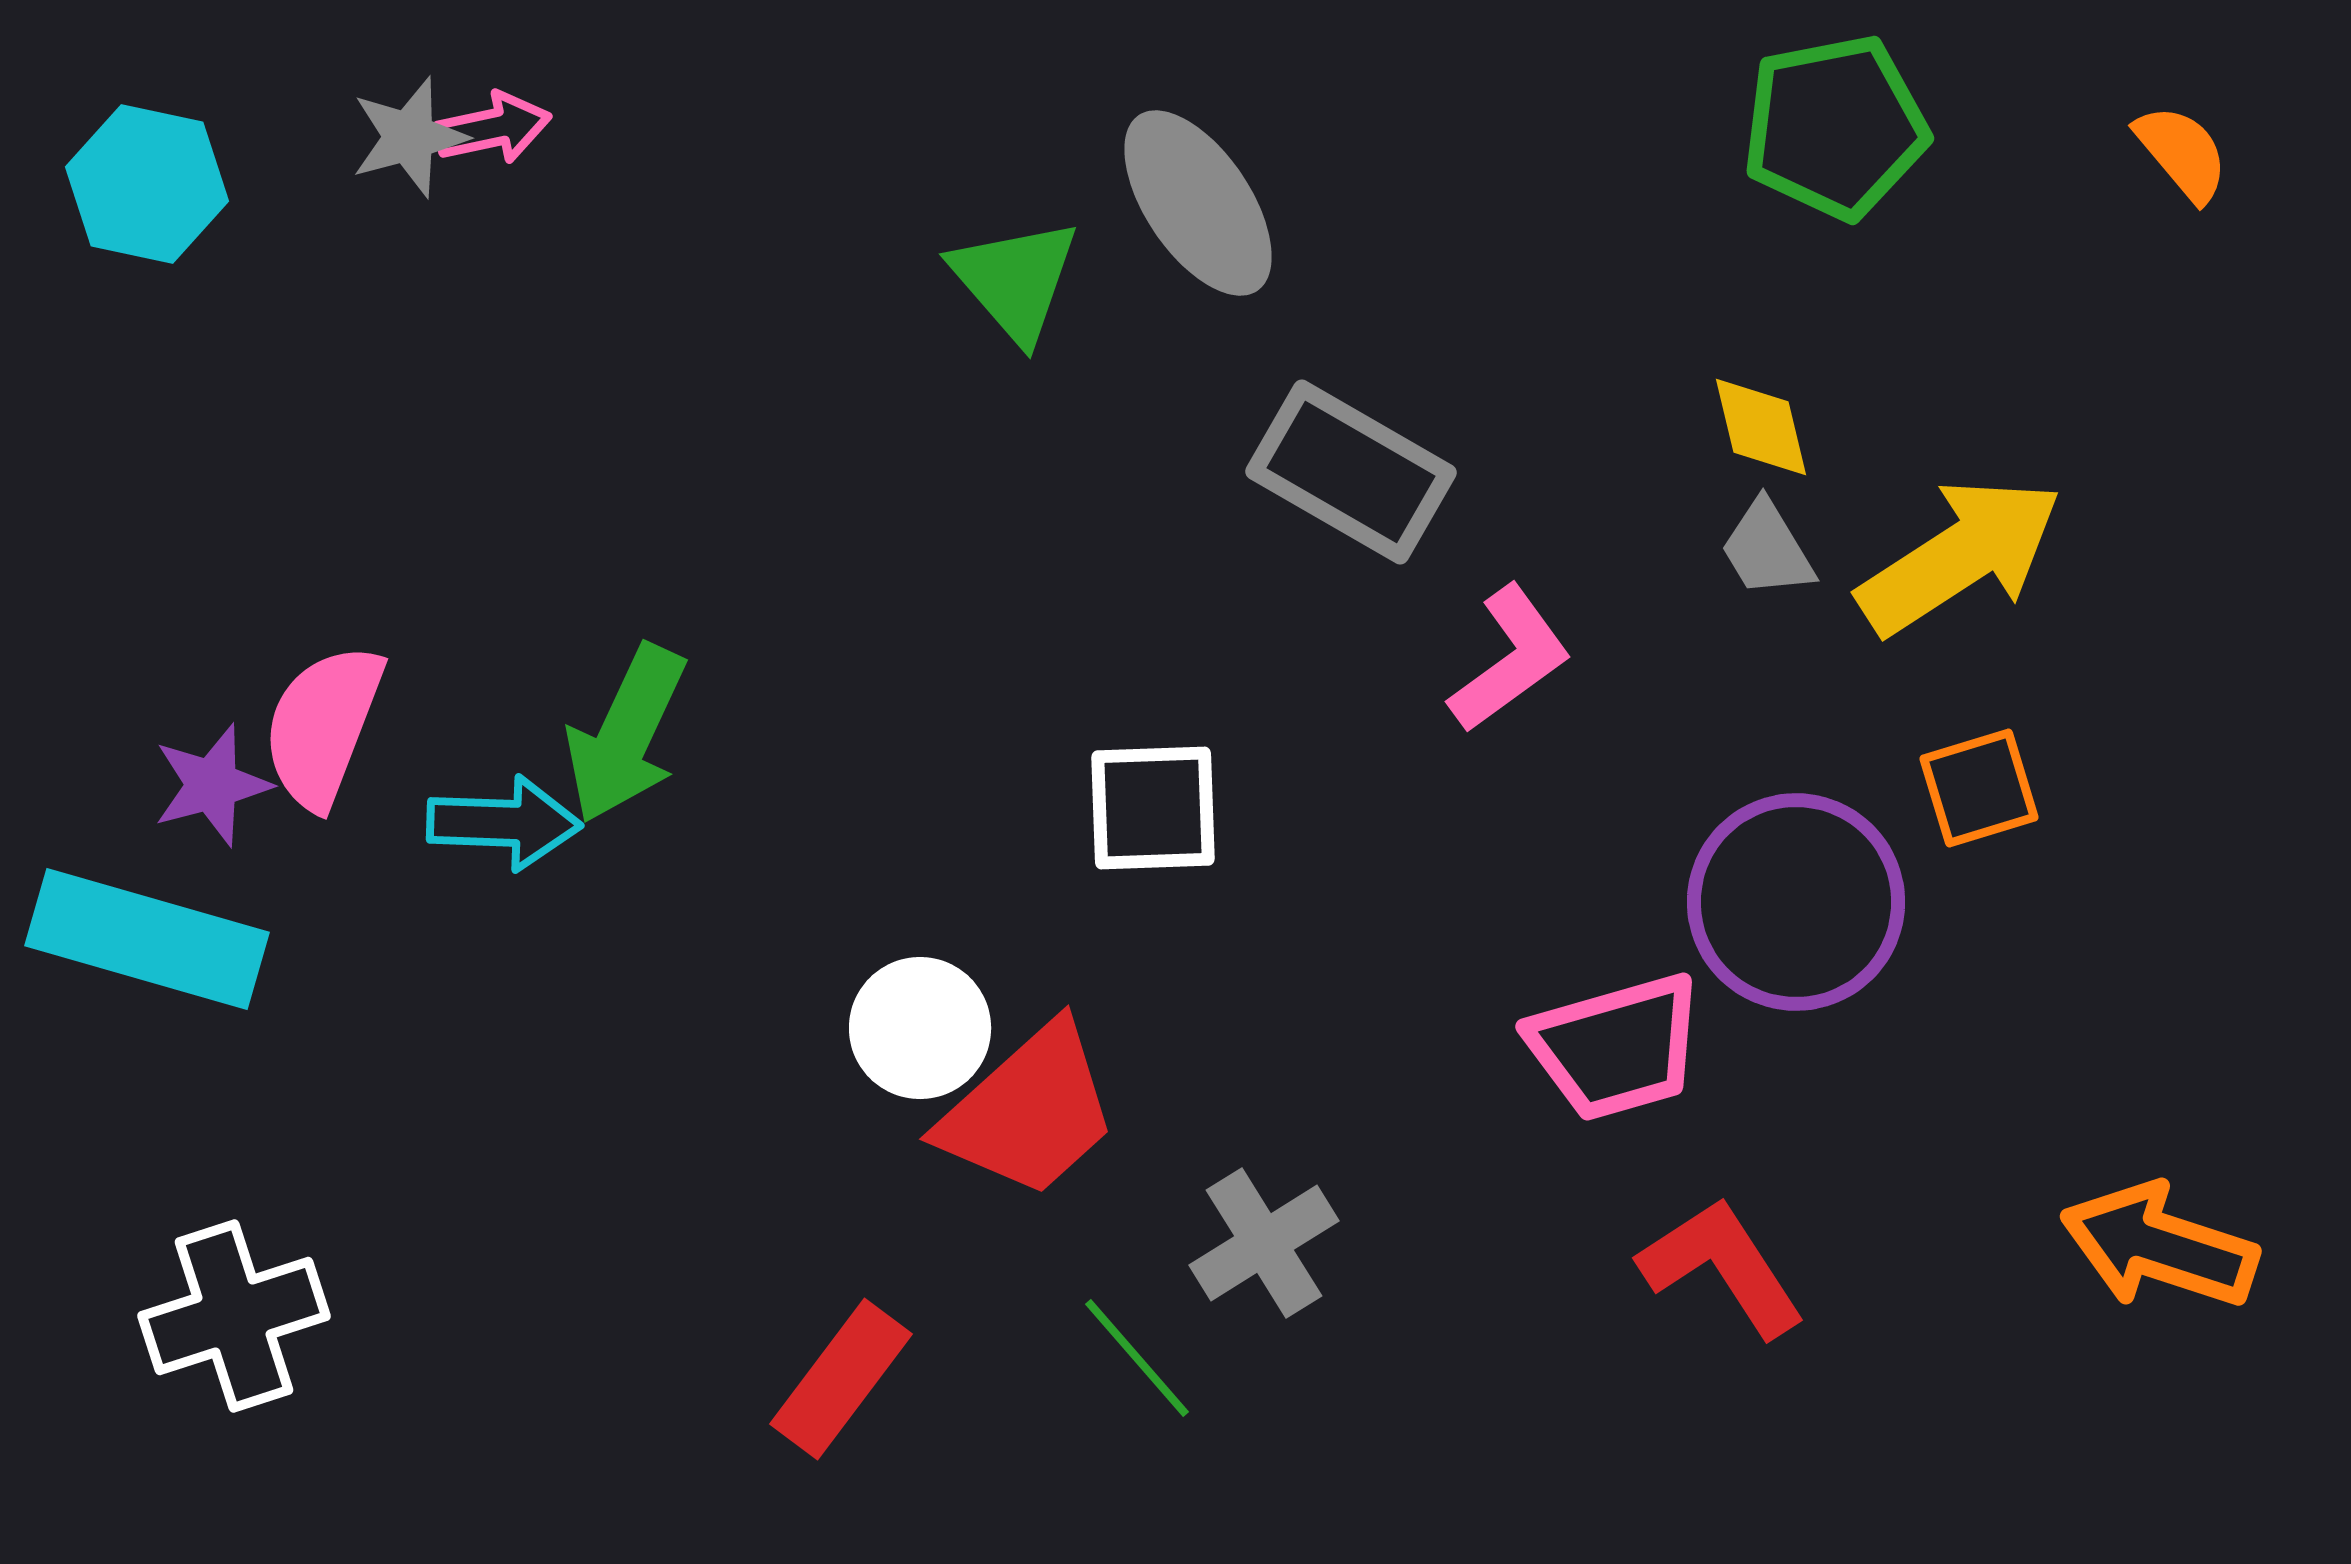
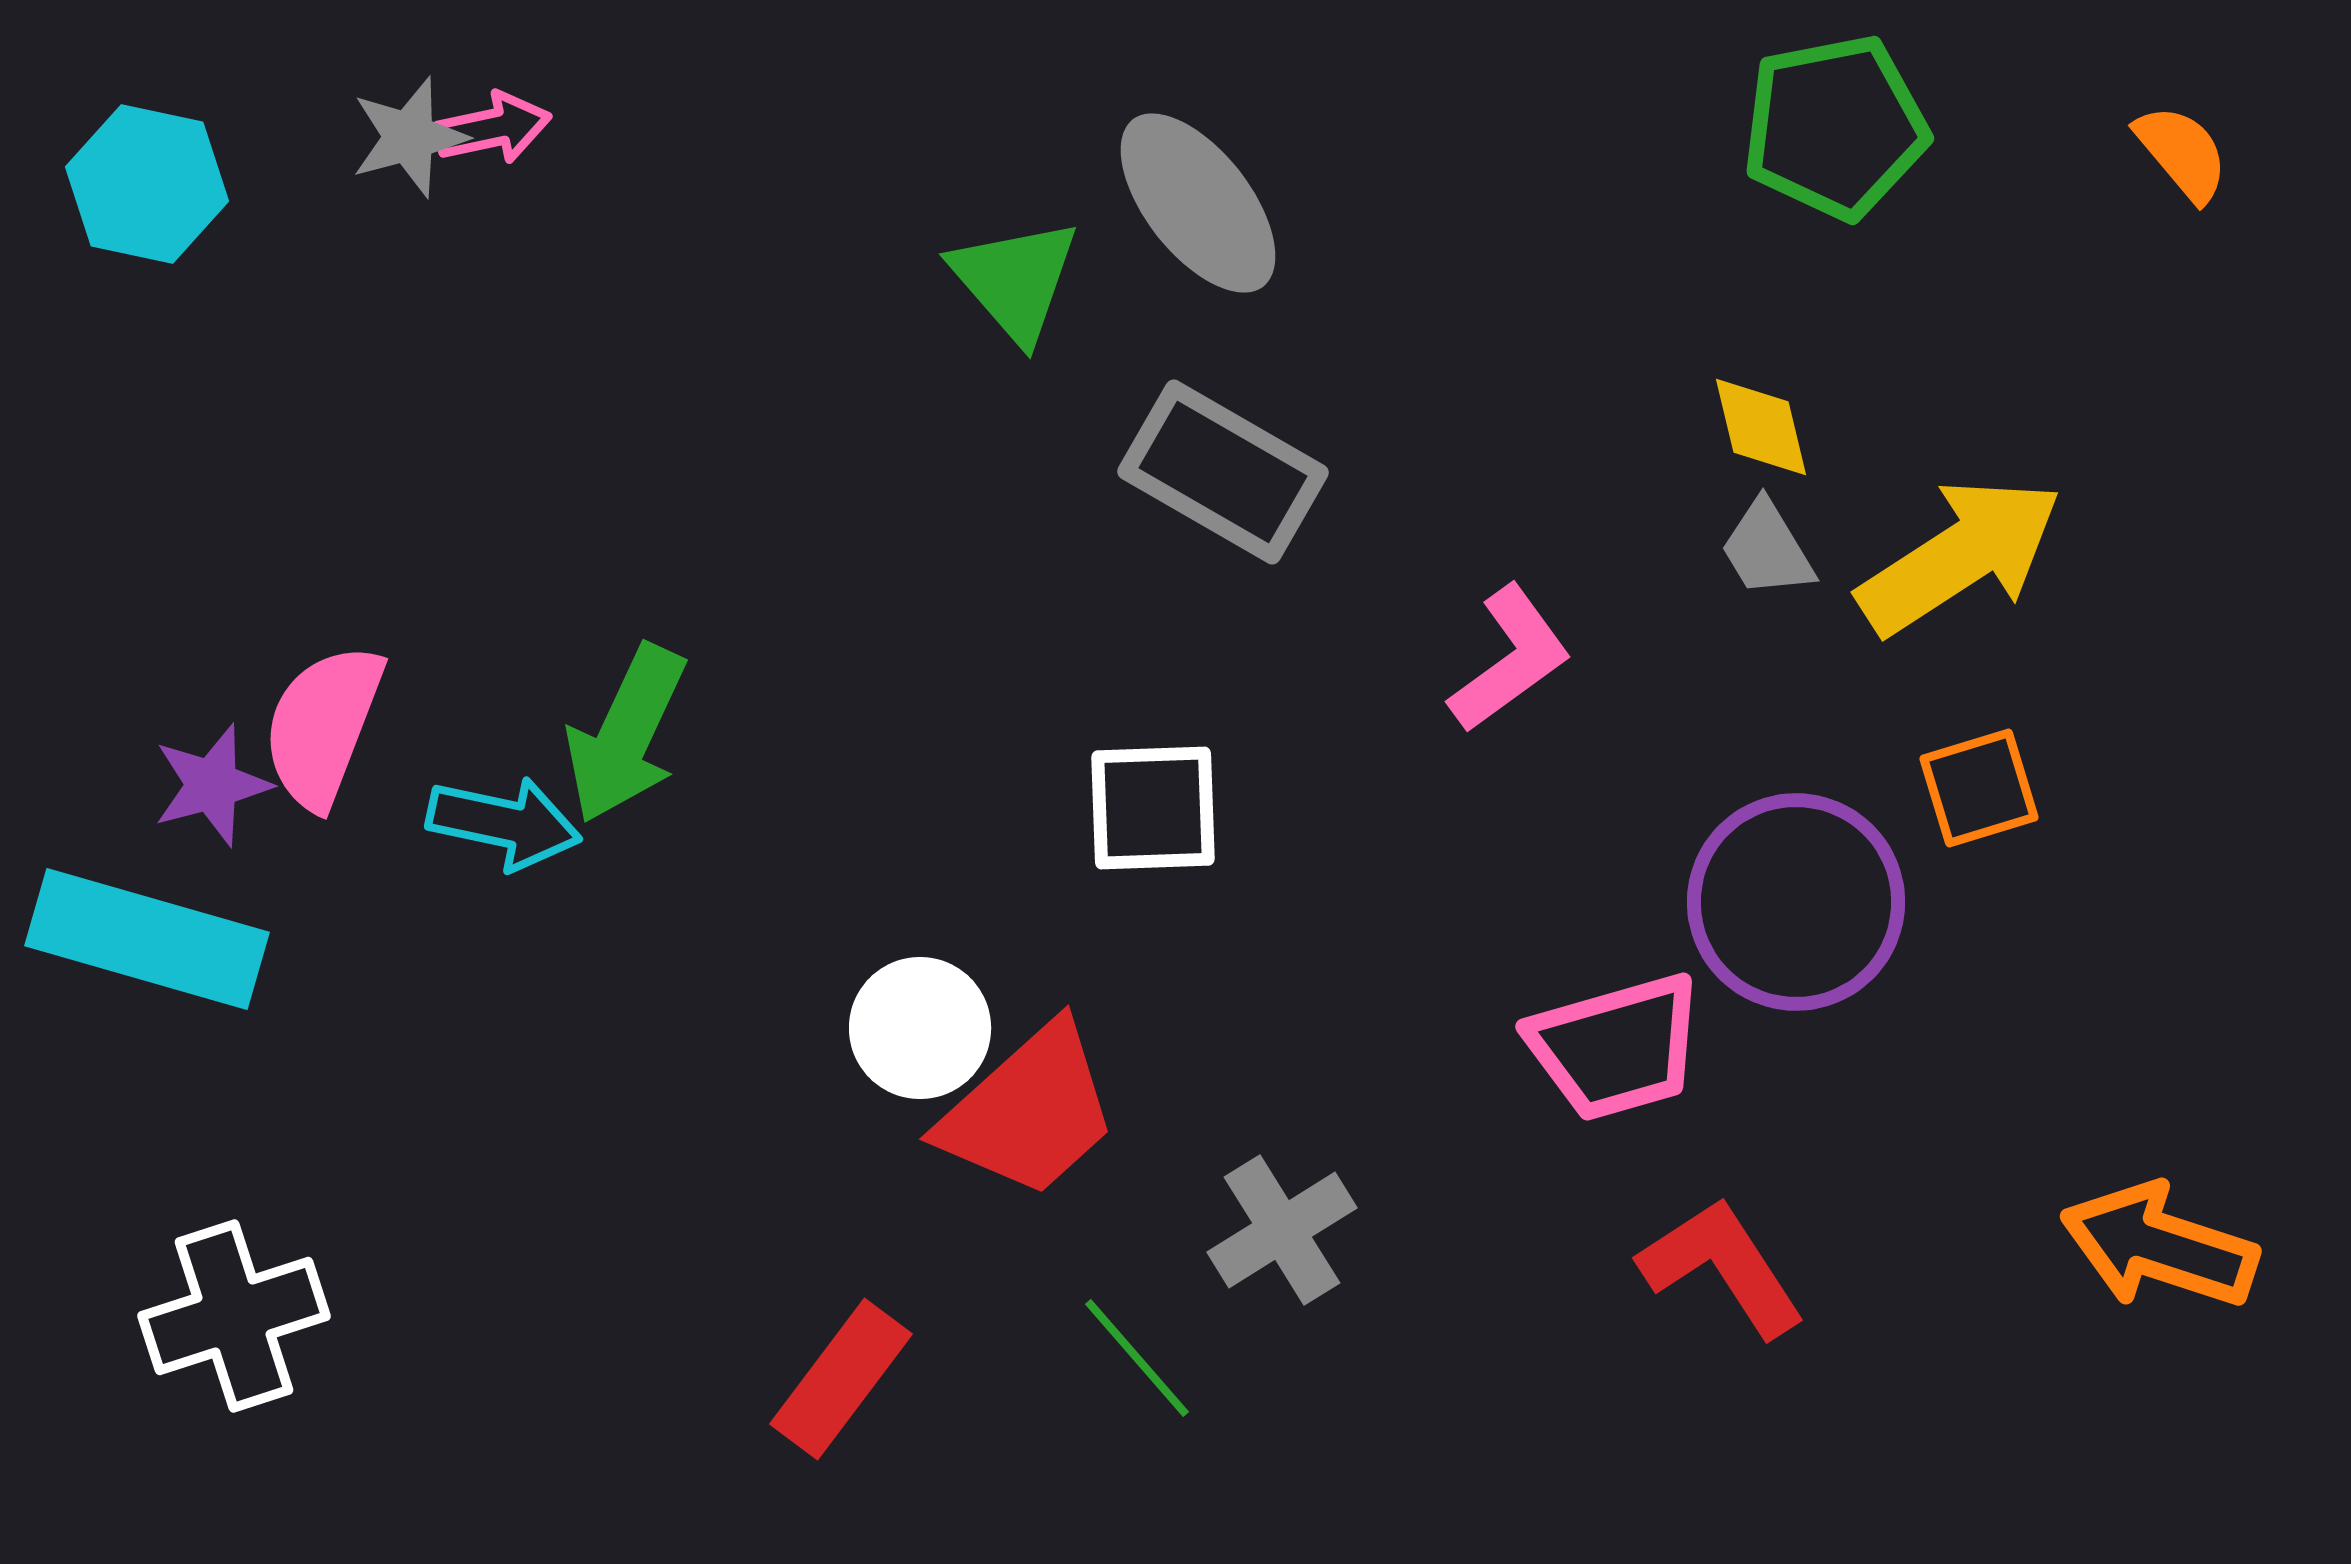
gray ellipse: rotated 4 degrees counterclockwise
gray rectangle: moved 128 px left
cyan arrow: rotated 10 degrees clockwise
gray cross: moved 18 px right, 13 px up
